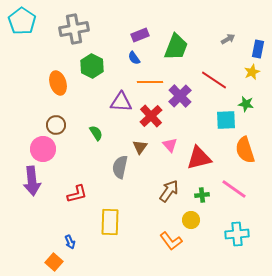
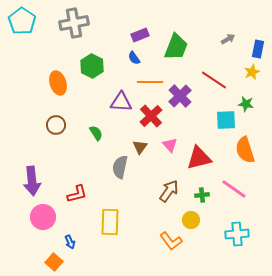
gray cross: moved 6 px up
pink circle: moved 68 px down
